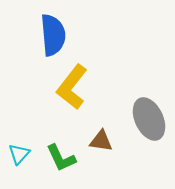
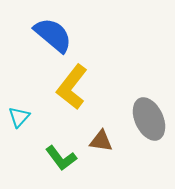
blue semicircle: rotated 45 degrees counterclockwise
cyan triangle: moved 37 px up
green L-shape: rotated 12 degrees counterclockwise
